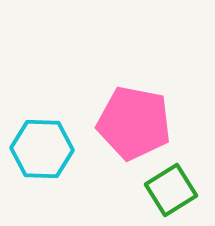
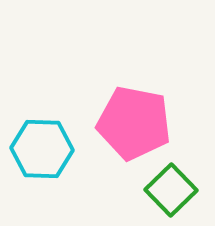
green square: rotated 12 degrees counterclockwise
